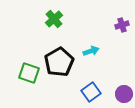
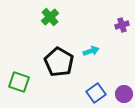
green cross: moved 4 px left, 2 px up
black pentagon: rotated 12 degrees counterclockwise
green square: moved 10 px left, 9 px down
blue square: moved 5 px right, 1 px down
